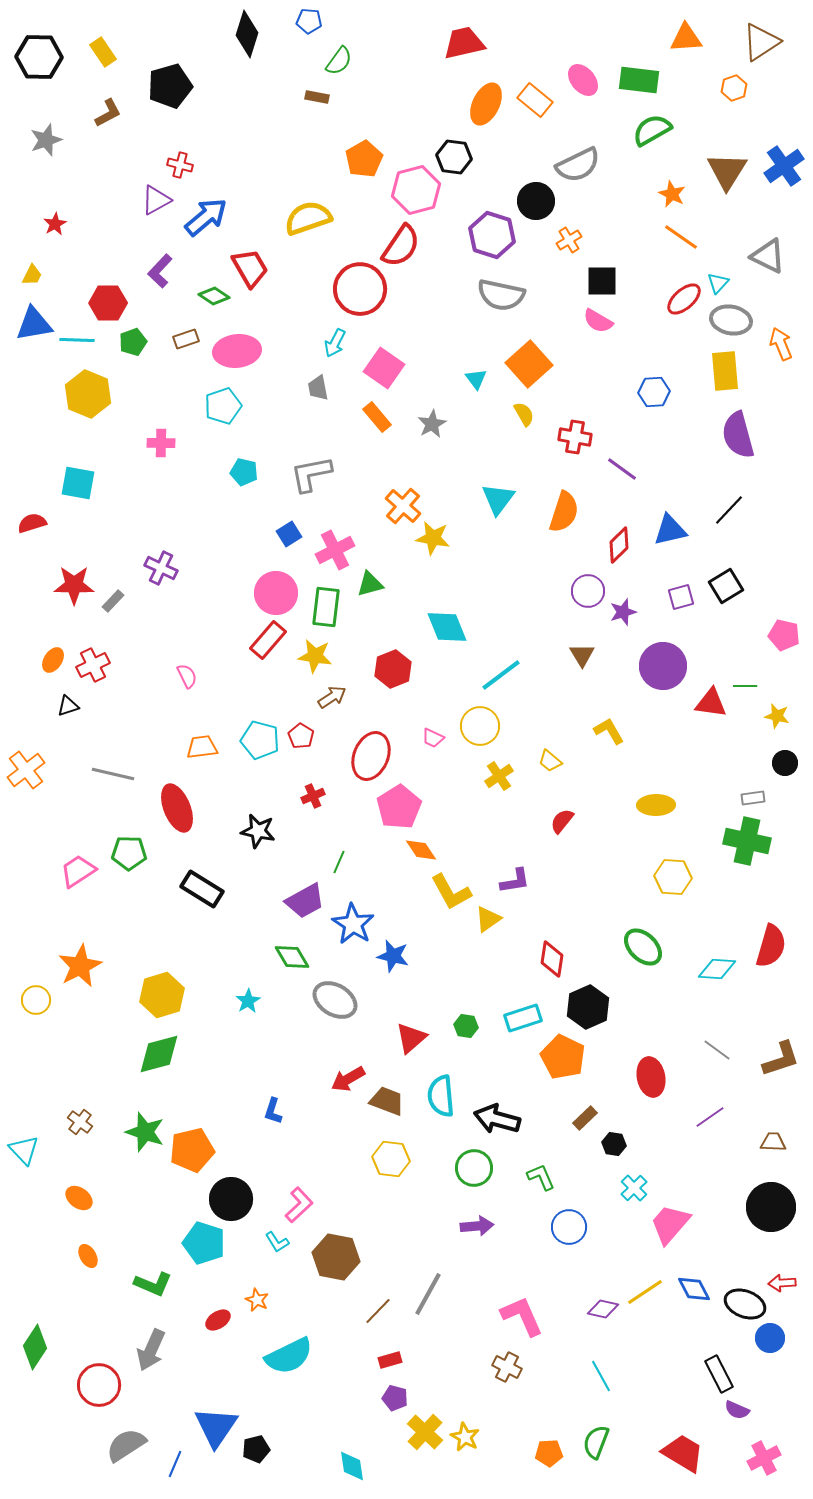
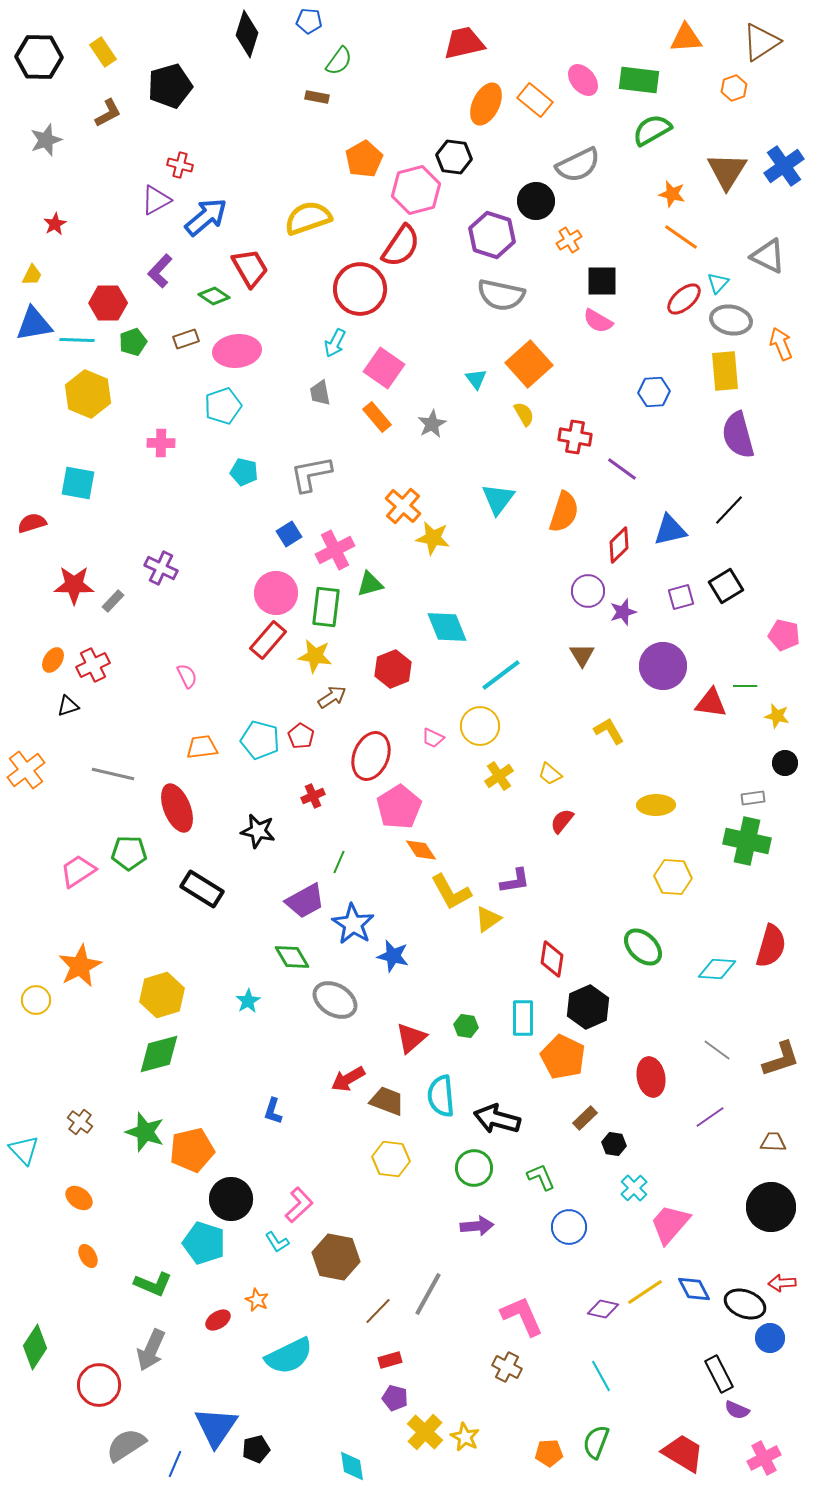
orange star at (672, 194): rotated 12 degrees counterclockwise
gray trapezoid at (318, 388): moved 2 px right, 5 px down
yellow trapezoid at (550, 761): moved 13 px down
cyan rectangle at (523, 1018): rotated 72 degrees counterclockwise
